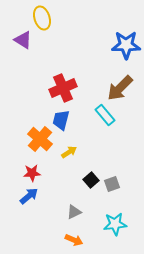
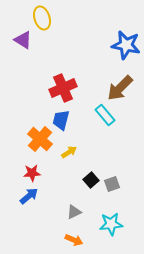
blue star: rotated 12 degrees clockwise
cyan star: moved 4 px left
